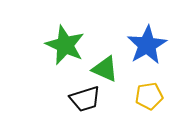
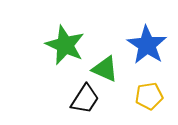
blue star: rotated 9 degrees counterclockwise
black trapezoid: rotated 40 degrees counterclockwise
